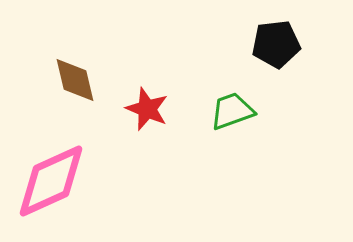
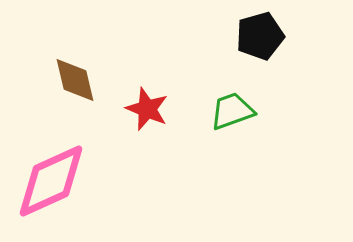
black pentagon: moved 16 px left, 8 px up; rotated 9 degrees counterclockwise
